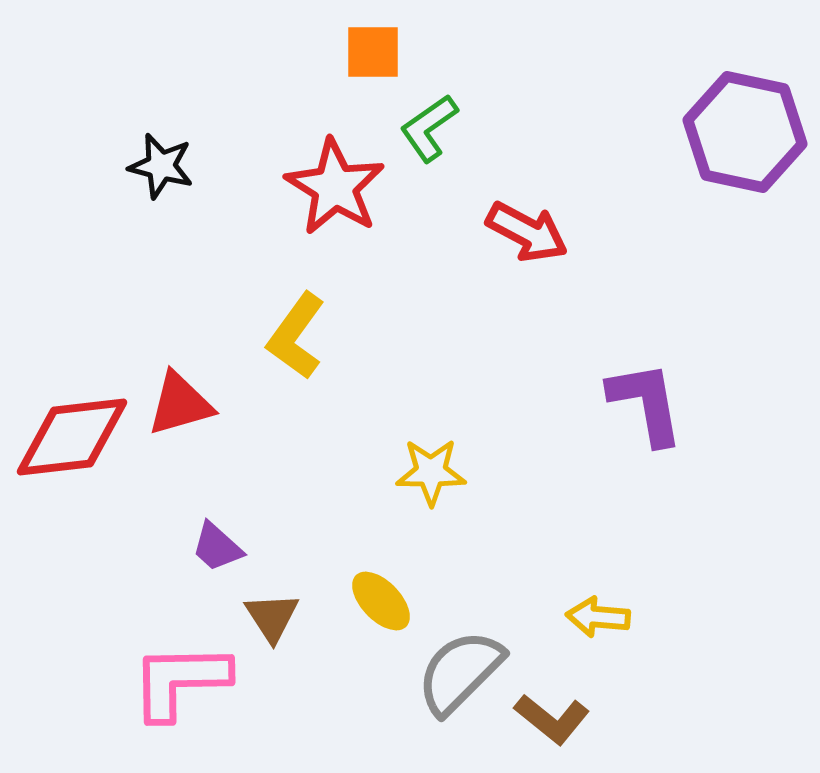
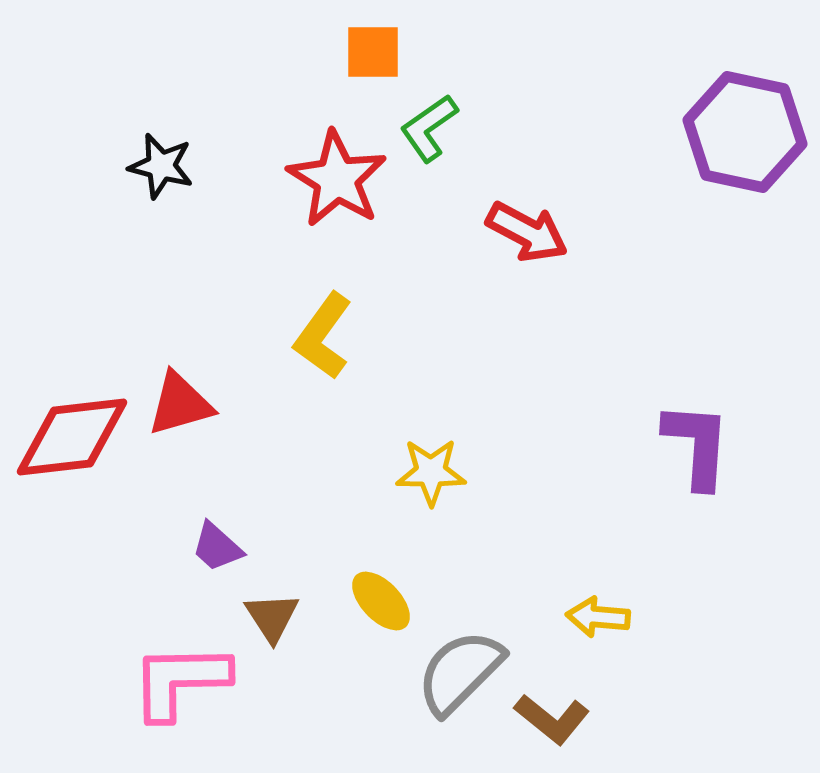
red star: moved 2 px right, 8 px up
yellow L-shape: moved 27 px right
purple L-shape: moved 51 px right, 42 px down; rotated 14 degrees clockwise
